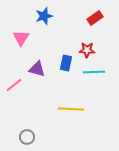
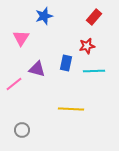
red rectangle: moved 1 px left, 1 px up; rotated 14 degrees counterclockwise
red star: moved 4 px up; rotated 14 degrees counterclockwise
cyan line: moved 1 px up
pink line: moved 1 px up
gray circle: moved 5 px left, 7 px up
